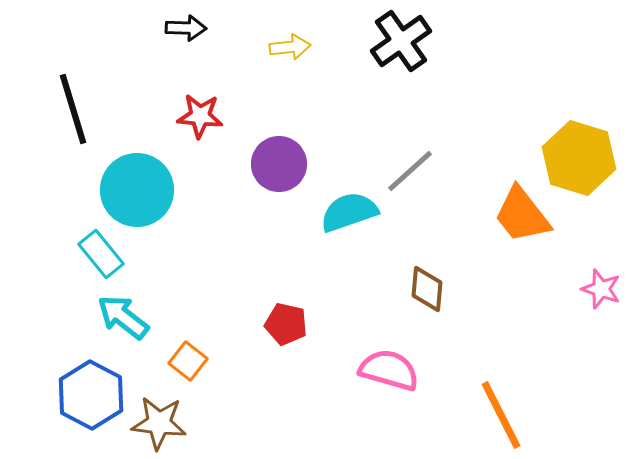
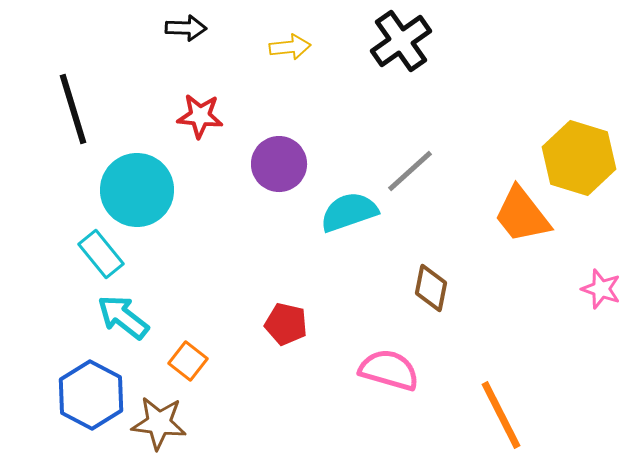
brown diamond: moved 4 px right, 1 px up; rotated 6 degrees clockwise
